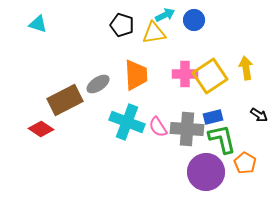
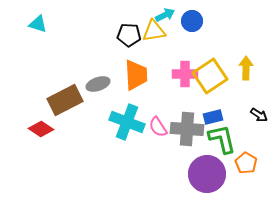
blue circle: moved 2 px left, 1 px down
black pentagon: moved 7 px right, 10 px down; rotated 15 degrees counterclockwise
yellow triangle: moved 2 px up
yellow arrow: rotated 10 degrees clockwise
gray ellipse: rotated 15 degrees clockwise
orange pentagon: moved 1 px right
purple circle: moved 1 px right, 2 px down
